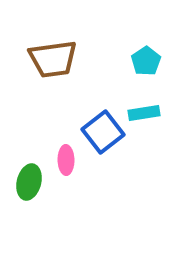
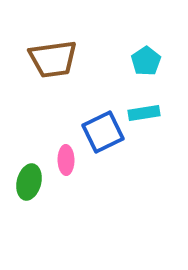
blue square: rotated 12 degrees clockwise
